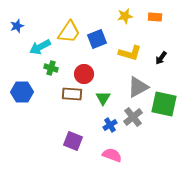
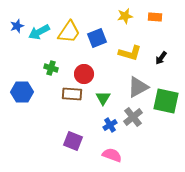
blue square: moved 1 px up
cyan arrow: moved 1 px left, 15 px up
green square: moved 2 px right, 3 px up
